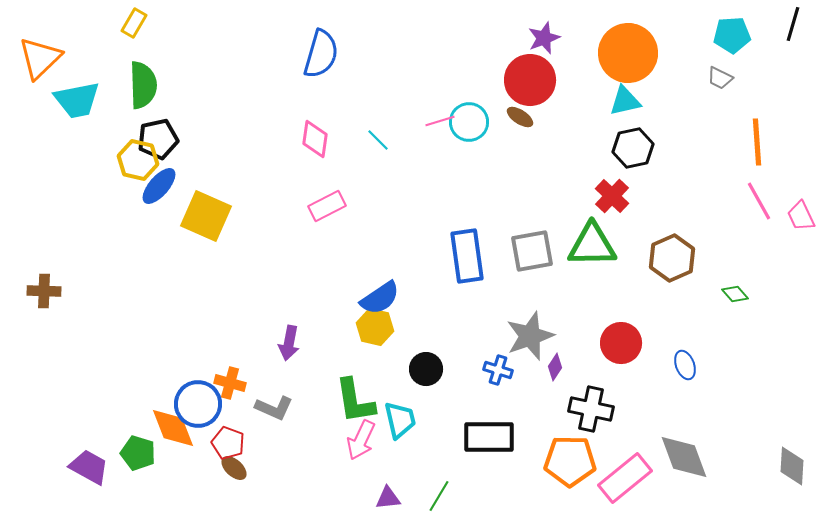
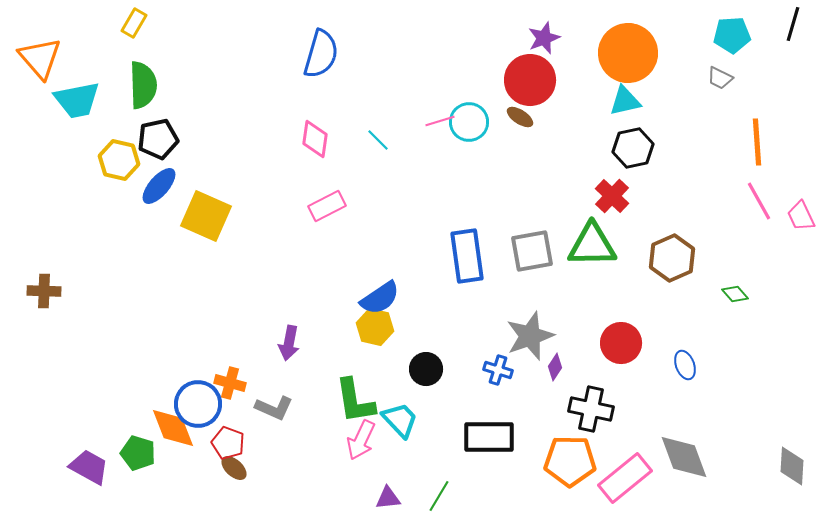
orange triangle at (40, 58): rotated 27 degrees counterclockwise
yellow hexagon at (138, 160): moved 19 px left
cyan trapezoid at (400, 420): rotated 30 degrees counterclockwise
